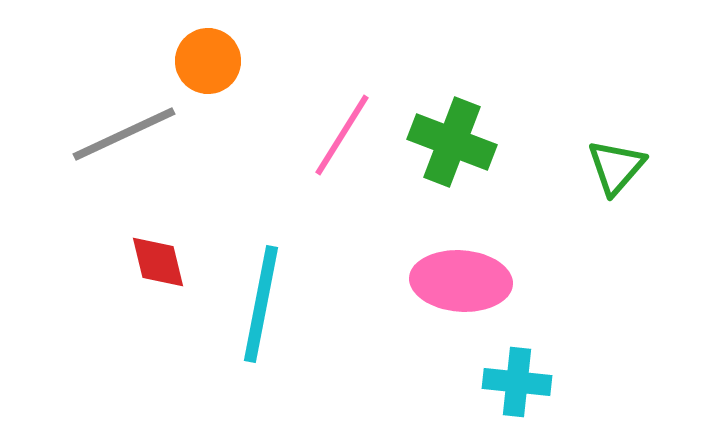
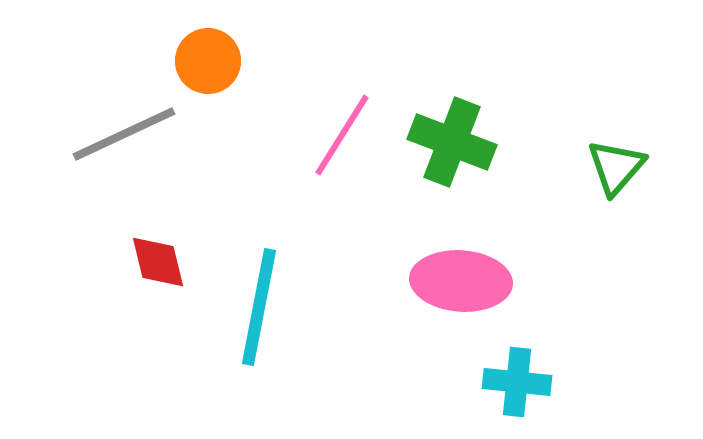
cyan line: moved 2 px left, 3 px down
